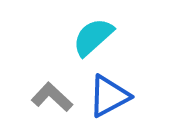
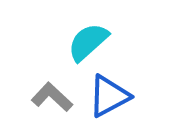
cyan semicircle: moved 5 px left, 5 px down
